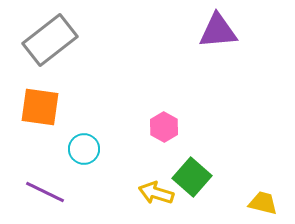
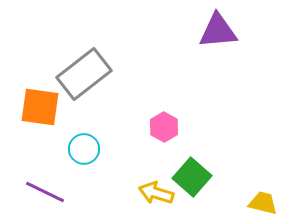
gray rectangle: moved 34 px right, 34 px down
